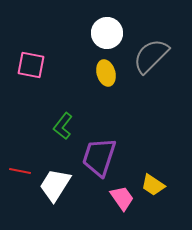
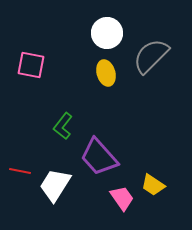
purple trapezoid: rotated 60 degrees counterclockwise
